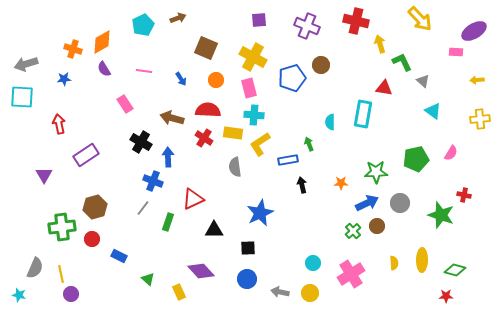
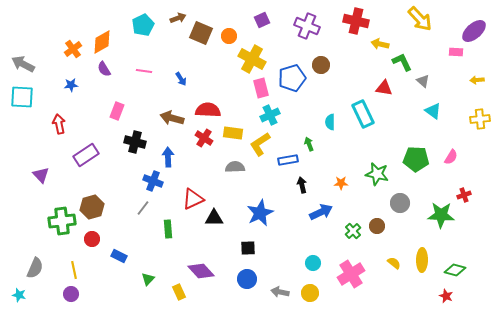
purple square at (259, 20): moved 3 px right; rotated 21 degrees counterclockwise
purple ellipse at (474, 31): rotated 10 degrees counterclockwise
yellow arrow at (380, 44): rotated 60 degrees counterclockwise
brown square at (206, 48): moved 5 px left, 15 px up
orange cross at (73, 49): rotated 36 degrees clockwise
yellow cross at (253, 57): moved 1 px left, 2 px down
gray arrow at (26, 64): moved 3 px left; rotated 45 degrees clockwise
blue star at (64, 79): moved 7 px right, 6 px down
orange circle at (216, 80): moved 13 px right, 44 px up
pink rectangle at (249, 88): moved 12 px right
pink rectangle at (125, 104): moved 8 px left, 7 px down; rotated 54 degrees clockwise
cyan rectangle at (363, 114): rotated 36 degrees counterclockwise
cyan cross at (254, 115): moved 16 px right; rotated 30 degrees counterclockwise
black cross at (141, 142): moved 6 px left; rotated 15 degrees counterclockwise
pink semicircle at (451, 153): moved 4 px down
green pentagon at (416, 159): rotated 15 degrees clockwise
gray semicircle at (235, 167): rotated 96 degrees clockwise
green star at (376, 172): moved 1 px right, 2 px down; rotated 15 degrees clockwise
purple triangle at (44, 175): moved 3 px left; rotated 12 degrees counterclockwise
red cross at (464, 195): rotated 32 degrees counterclockwise
blue arrow at (367, 203): moved 46 px left, 9 px down
brown hexagon at (95, 207): moved 3 px left
green star at (441, 215): rotated 16 degrees counterclockwise
green rectangle at (168, 222): moved 7 px down; rotated 24 degrees counterclockwise
green cross at (62, 227): moved 6 px up
black triangle at (214, 230): moved 12 px up
yellow semicircle at (394, 263): rotated 48 degrees counterclockwise
yellow line at (61, 274): moved 13 px right, 4 px up
green triangle at (148, 279): rotated 32 degrees clockwise
red star at (446, 296): rotated 24 degrees clockwise
